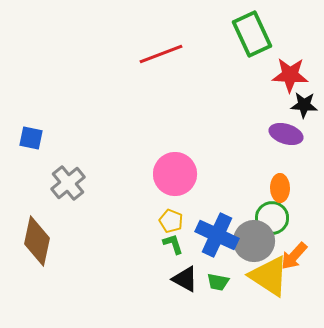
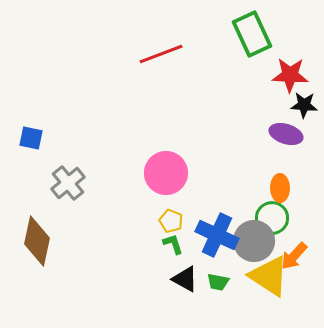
pink circle: moved 9 px left, 1 px up
